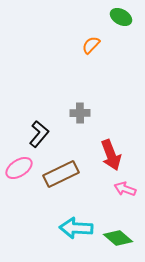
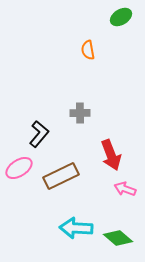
green ellipse: rotated 60 degrees counterclockwise
orange semicircle: moved 3 px left, 5 px down; rotated 54 degrees counterclockwise
brown rectangle: moved 2 px down
